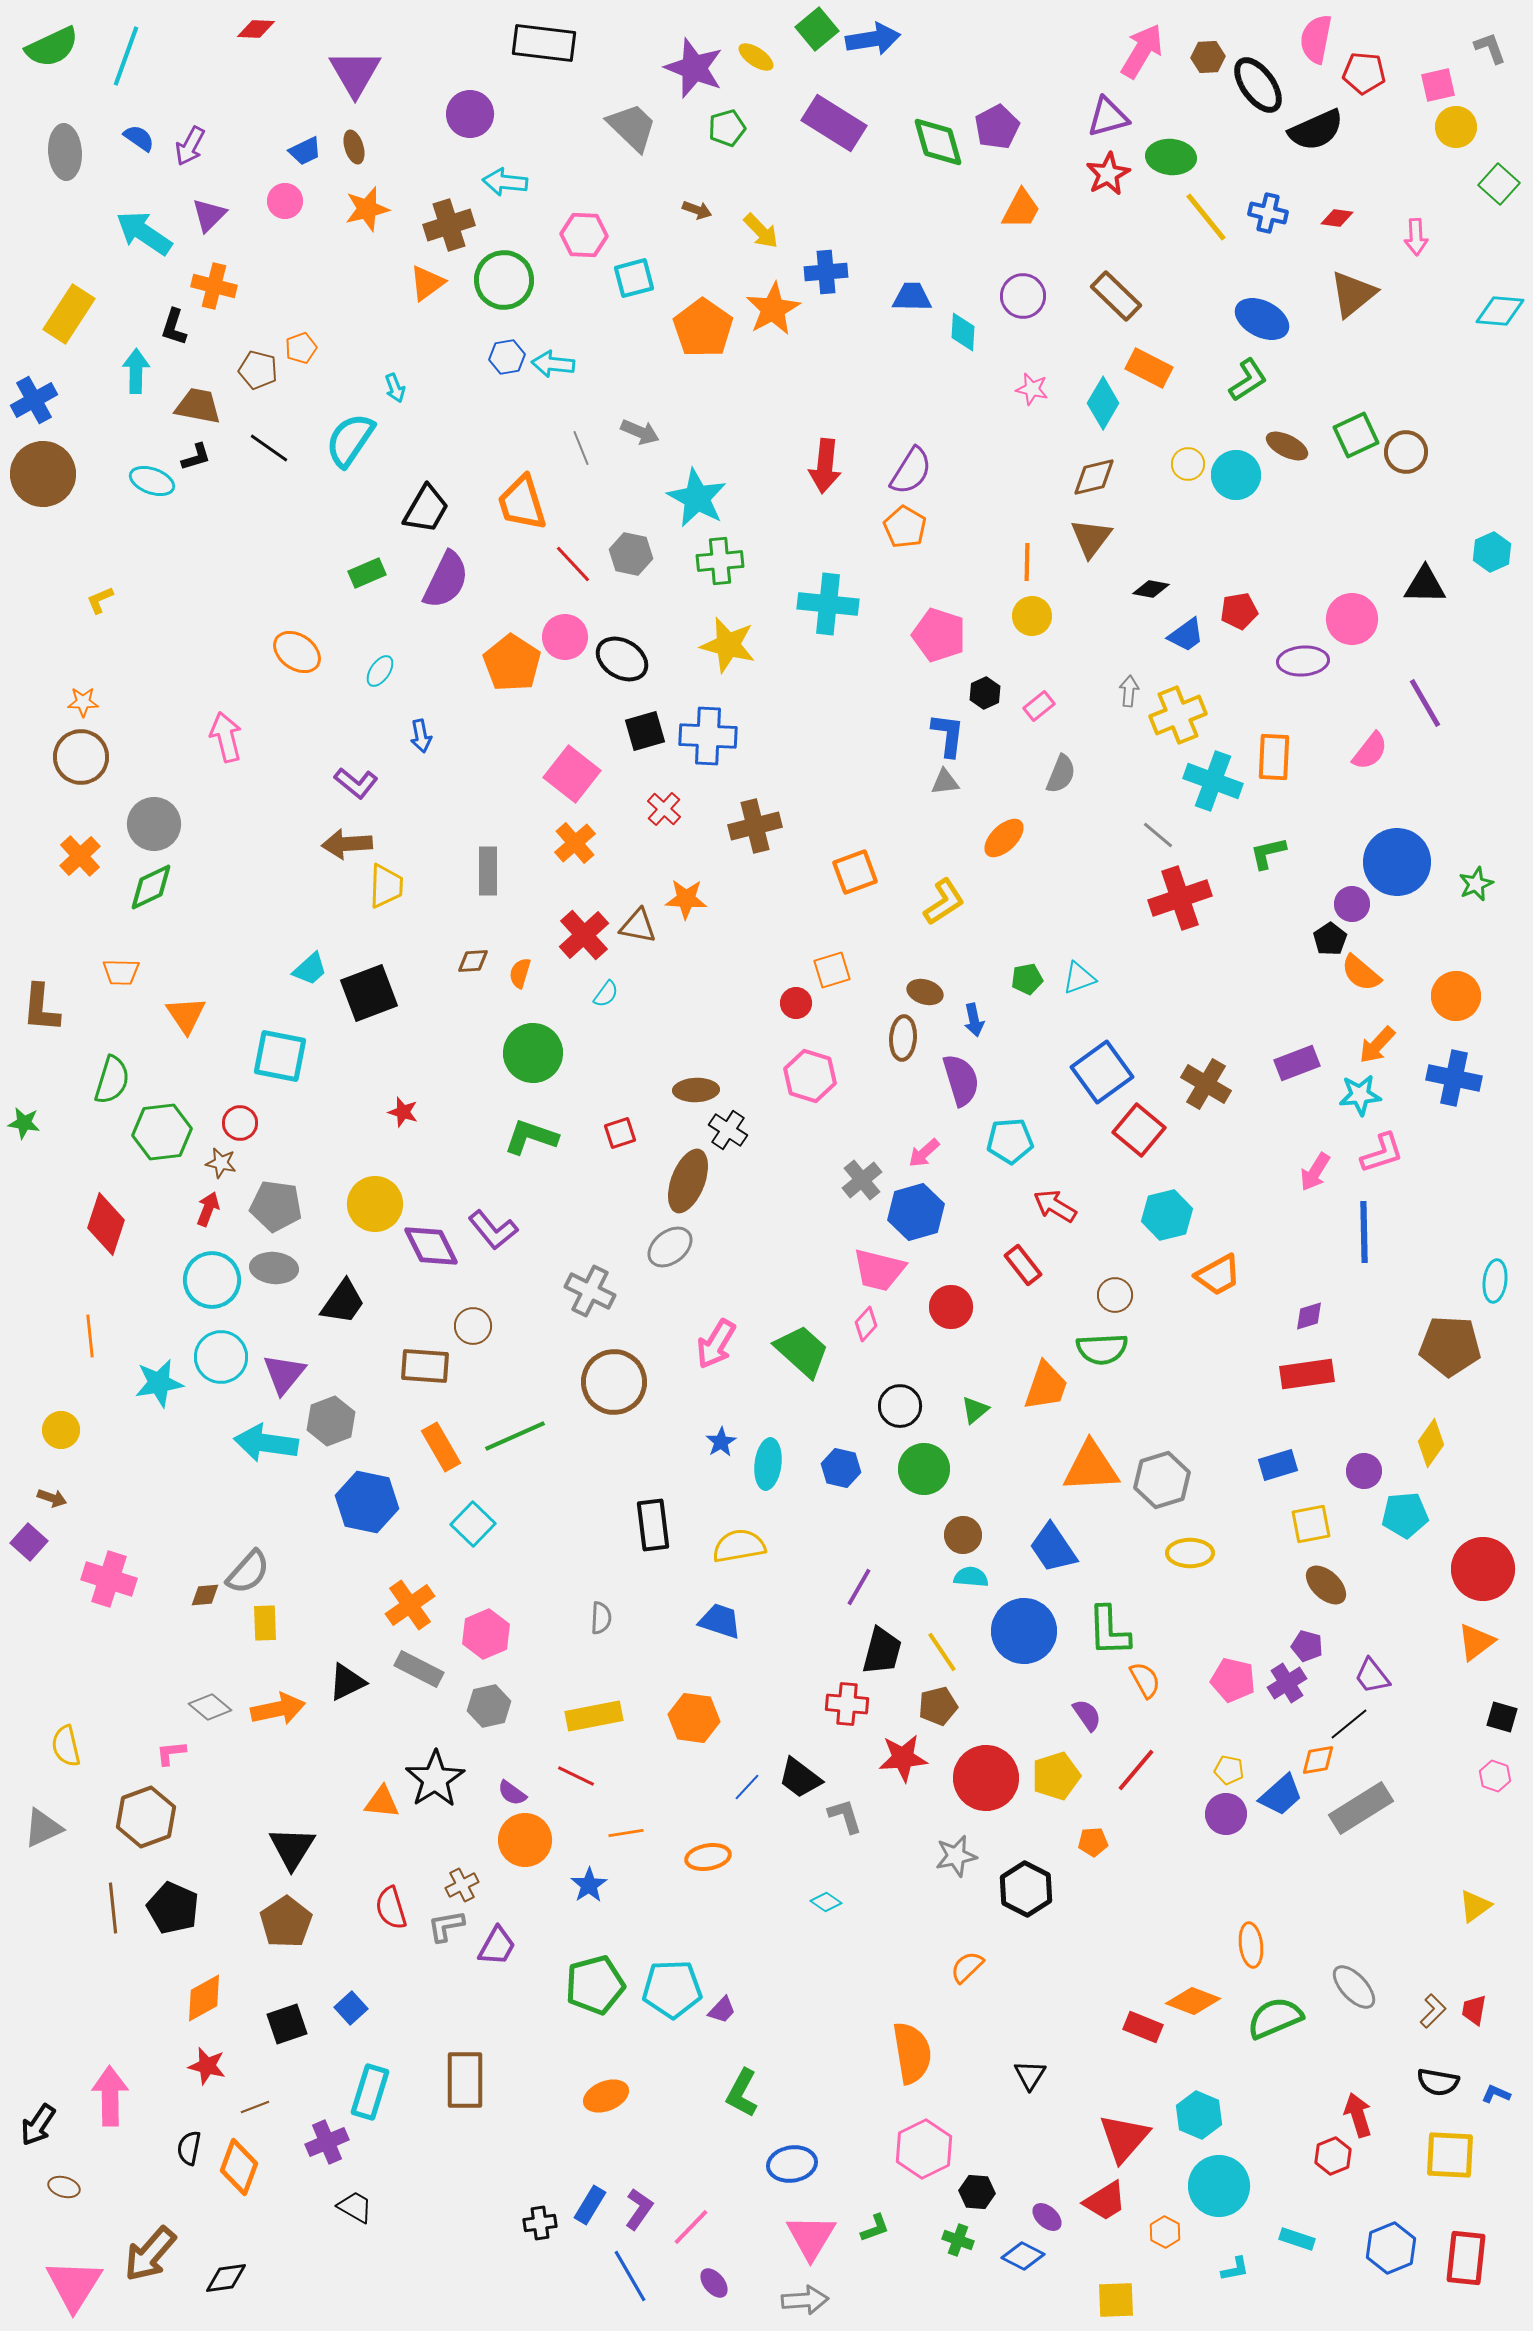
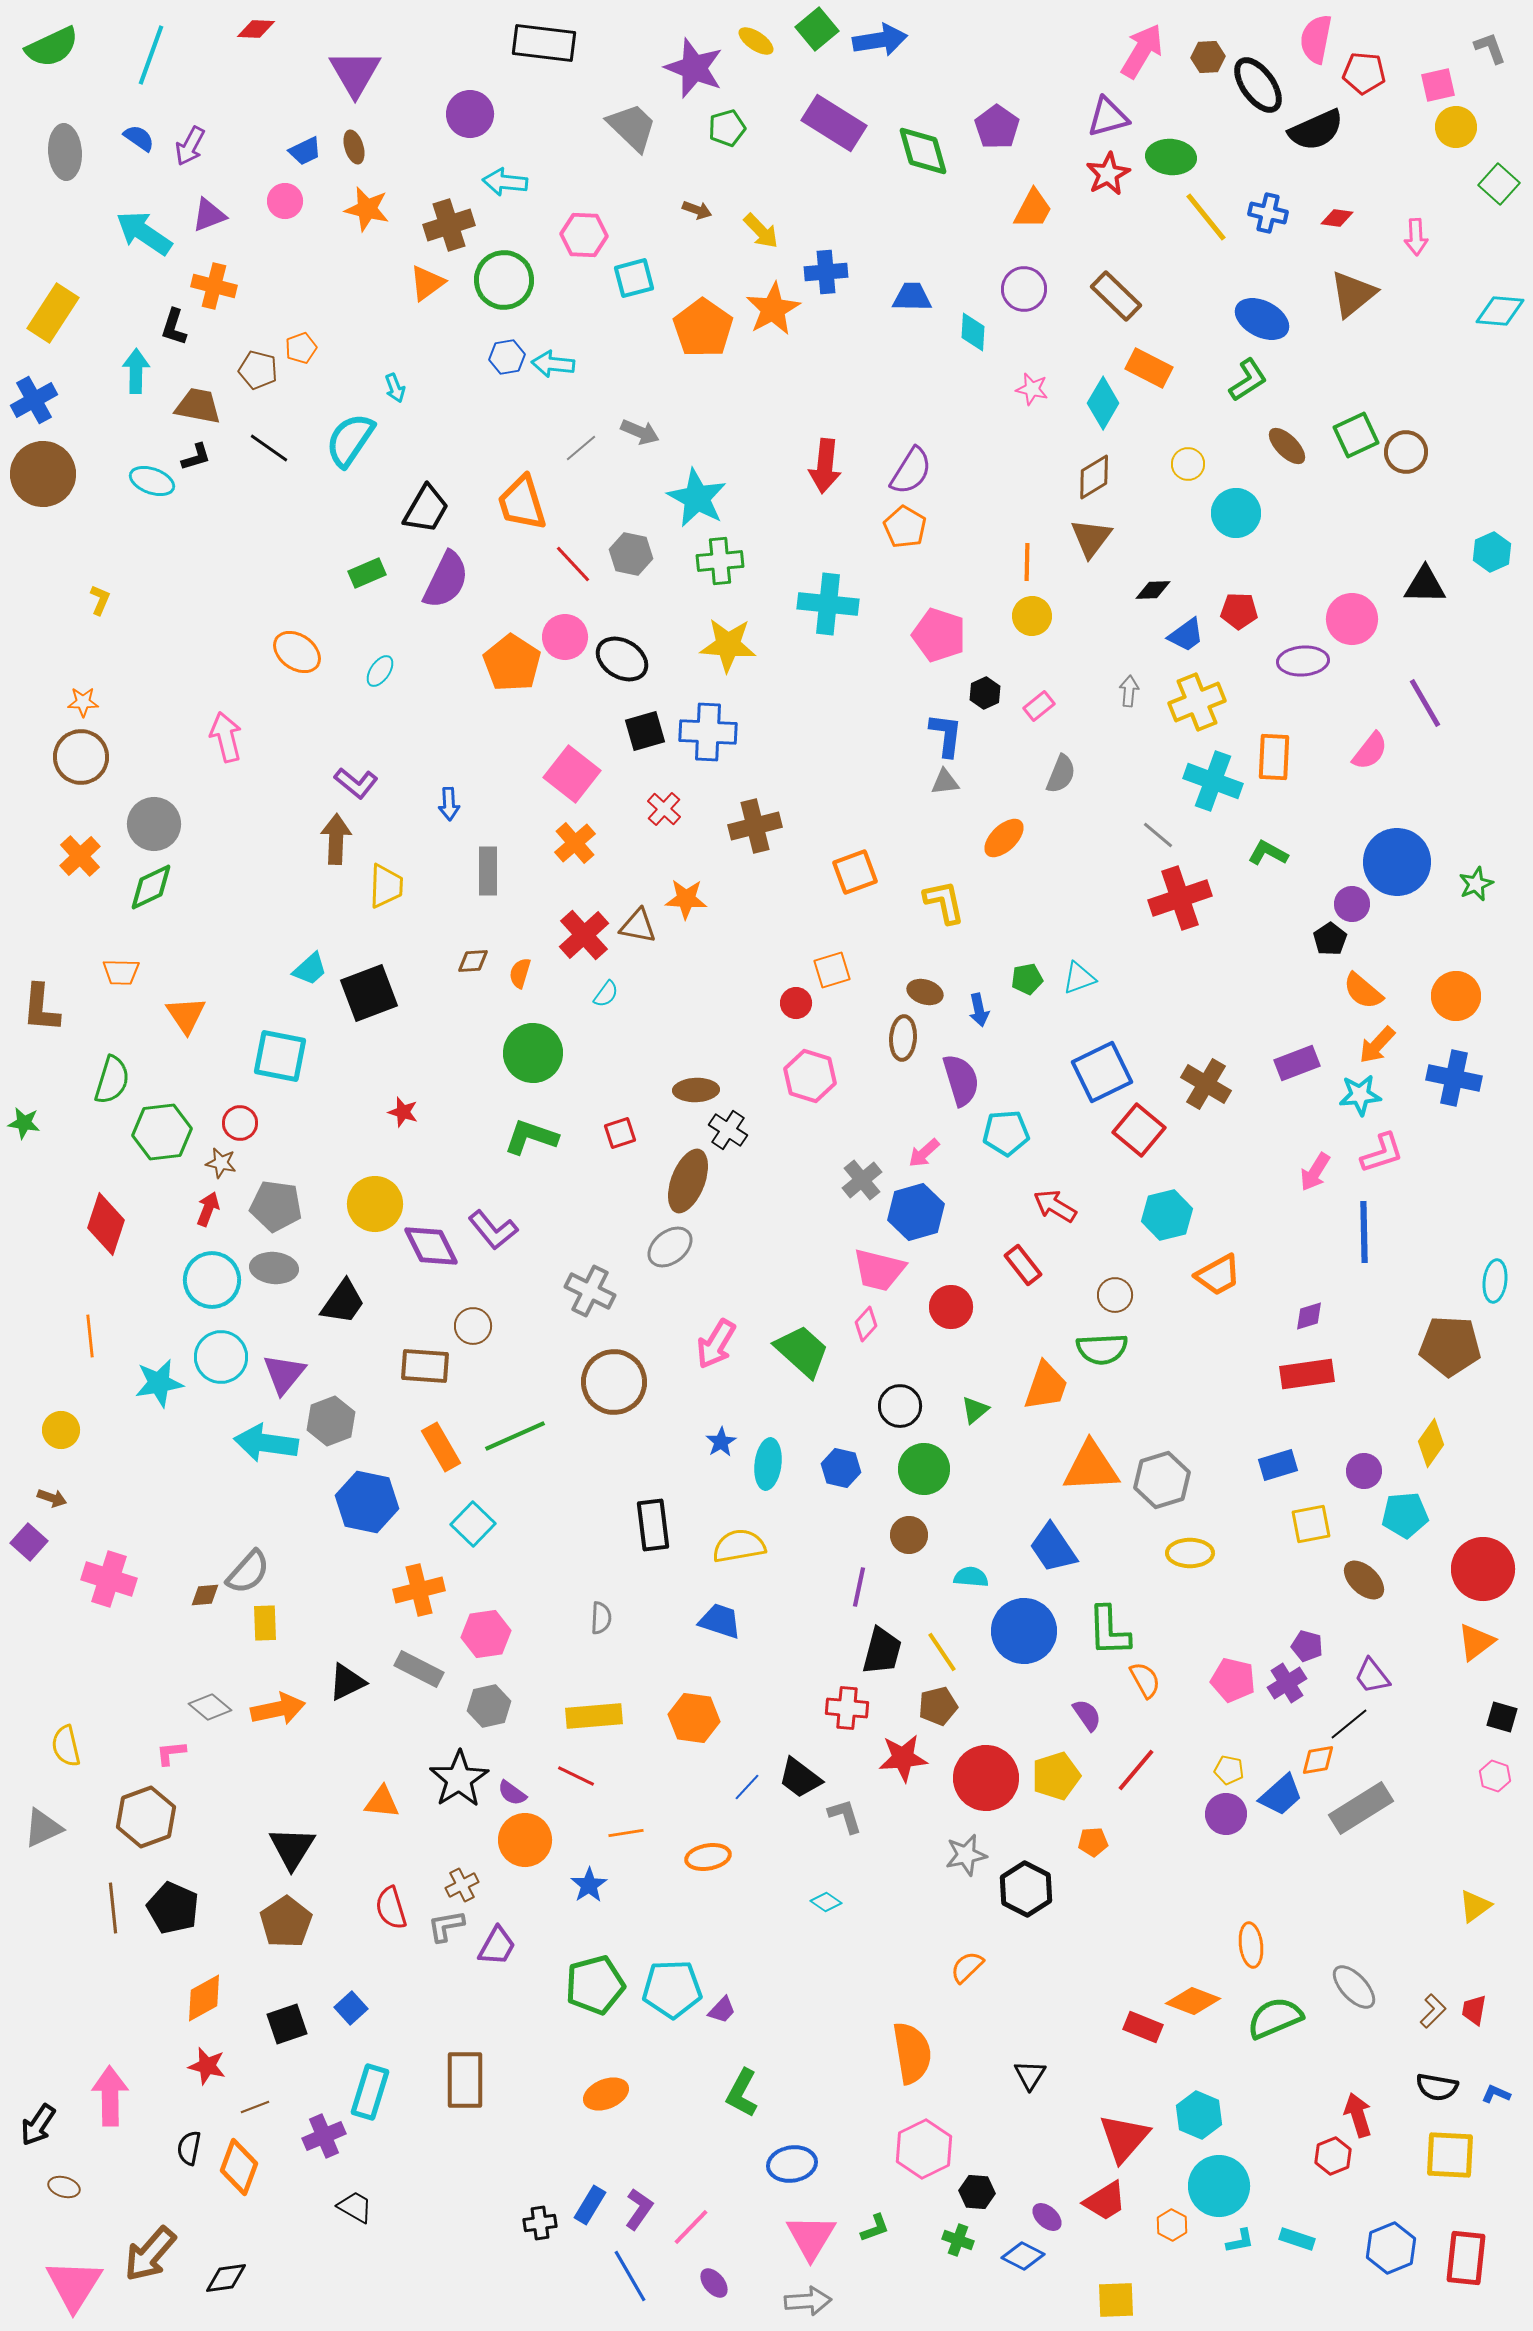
blue arrow at (873, 39): moved 7 px right, 1 px down
cyan line at (126, 56): moved 25 px right, 1 px up
yellow ellipse at (756, 57): moved 16 px up
purple pentagon at (997, 127): rotated 9 degrees counterclockwise
green diamond at (938, 142): moved 15 px left, 9 px down
orange star at (367, 209): rotated 27 degrees clockwise
orange trapezoid at (1021, 209): moved 12 px right
purple triangle at (209, 215): rotated 24 degrees clockwise
purple circle at (1023, 296): moved 1 px right, 7 px up
yellow rectangle at (69, 314): moved 16 px left, 1 px up
cyan diamond at (963, 332): moved 10 px right
brown ellipse at (1287, 446): rotated 18 degrees clockwise
gray line at (581, 448): rotated 72 degrees clockwise
cyan circle at (1236, 475): moved 38 px down
brown diamond at (1094, 477): rotated 18 degrees counterclockwise
black diamond at (1151, 589): moved 2 px right, 1 px down; rotated 12 degrees counterclockwise
yellow L-shape at (100, 600): rotated 136 degrees clockwise
red pentagon at (1239, 611): rotated 12 degrees clockwise
yellow star at (728, 645): rotated 10 degrees counterclockwise
yellow cross at (1178, 715): moved 19 px right, 13 px up
blue L-shape at (948, 735): moved 2 px left
blue arrow at (421, 736): moved 28 px right, 68 px down; rotated 8 degrees clockwise
blue cross at (708, 736): moved 4 px up
brown arrow at (347, 844): moved 11 px left, 5 px up; rotated 96 degrees clockwise
green L-shape at (1268, 853): rotated 42 degrees clockwise
yellow L-shape at (944, 902): rotated 69 degrees counterclockwise
orange semicircle at (1361, 973): moved 2 px right, 18 px down
blue arrow at (974, 1020): moved 5 px right, 10 px up
blue square at (1102, 1072): rotated 10 degrees clockwise
cyan pentagon at (1010, 1141): moved 4 px left, 8 px up
brown circle at (963, 1535): moved 54 px left
brown ellipse at (1326, 1585): moved 38 px right, 5 px up
purple line at (859, 1587): rotated 18 degrees counterclockwise
orange cross at (410, 1605): moved 9 px right, 15 px up; rotated 21 degrees clockwise
pink hexagon at (486, 1634): rotated 15 degrees clockwise
red cross at (847, 1704): moved 4 px down
yellow rectangle at (594, 1716): rotated 6 degrees clockwise
black star at (435, 1779): moved 24 px right
gray star at (956, 1856): moved 10 px right, 1 px up
black semicircle at (1438, 2082): moved 1 px left, 5 px down
orange ellipse at (606, 2096): moved 2 px up
purple cross at (327, 2142): moved 3 px left, 6 px up
orange hexagon at (1165, 2232): moved 7 px right, 7 px up
cyan L-shape at (1235, 2269): moved 5 px right, 28 px up
gray arrow at (805, 2300): moved 3 px right, 1 px down
